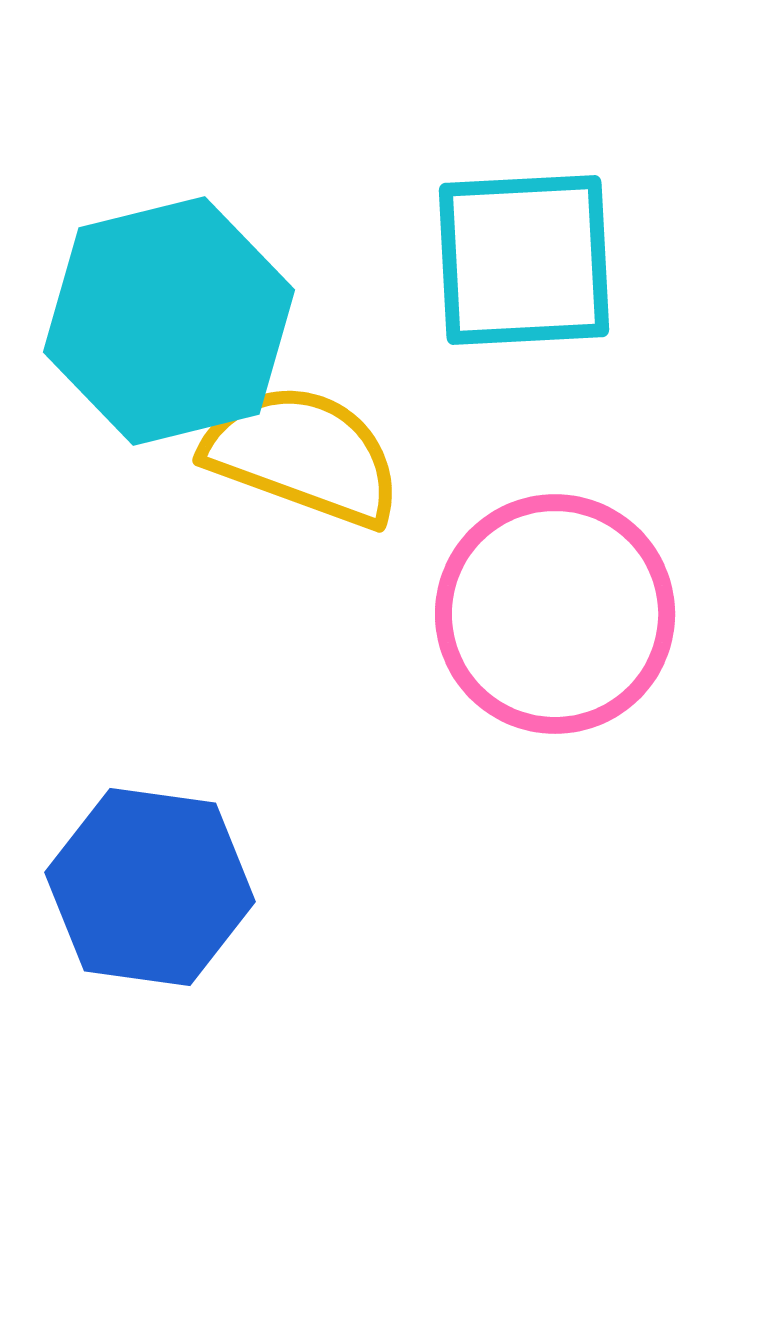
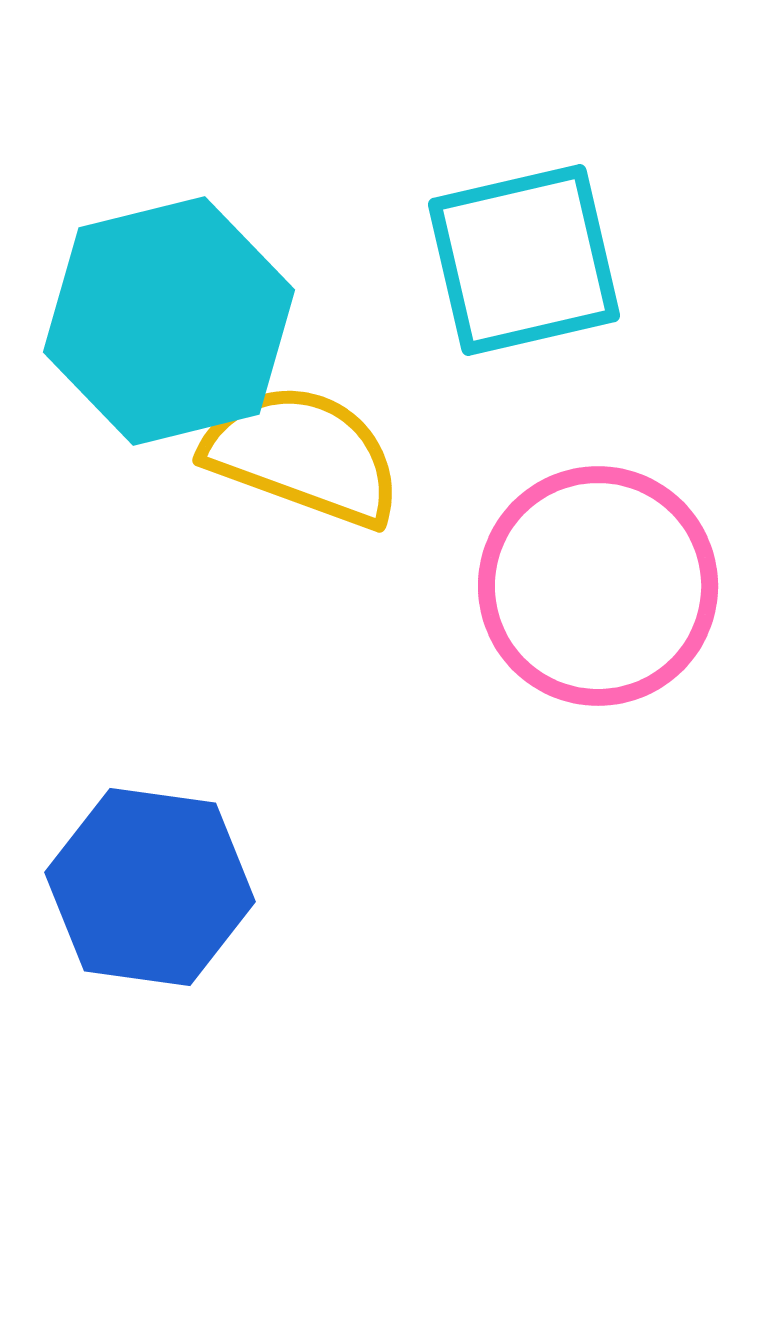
cyan square: rotated 10 degrees counterclockwise
pink circle: moved 43 px right, 28 px up
